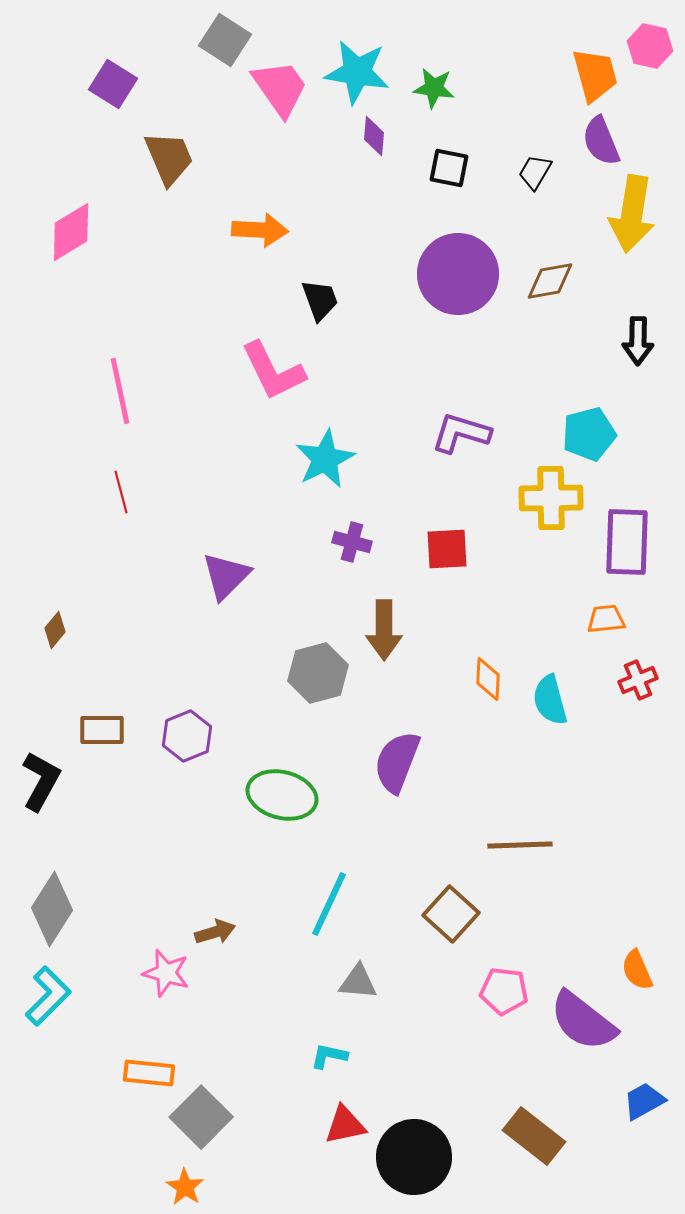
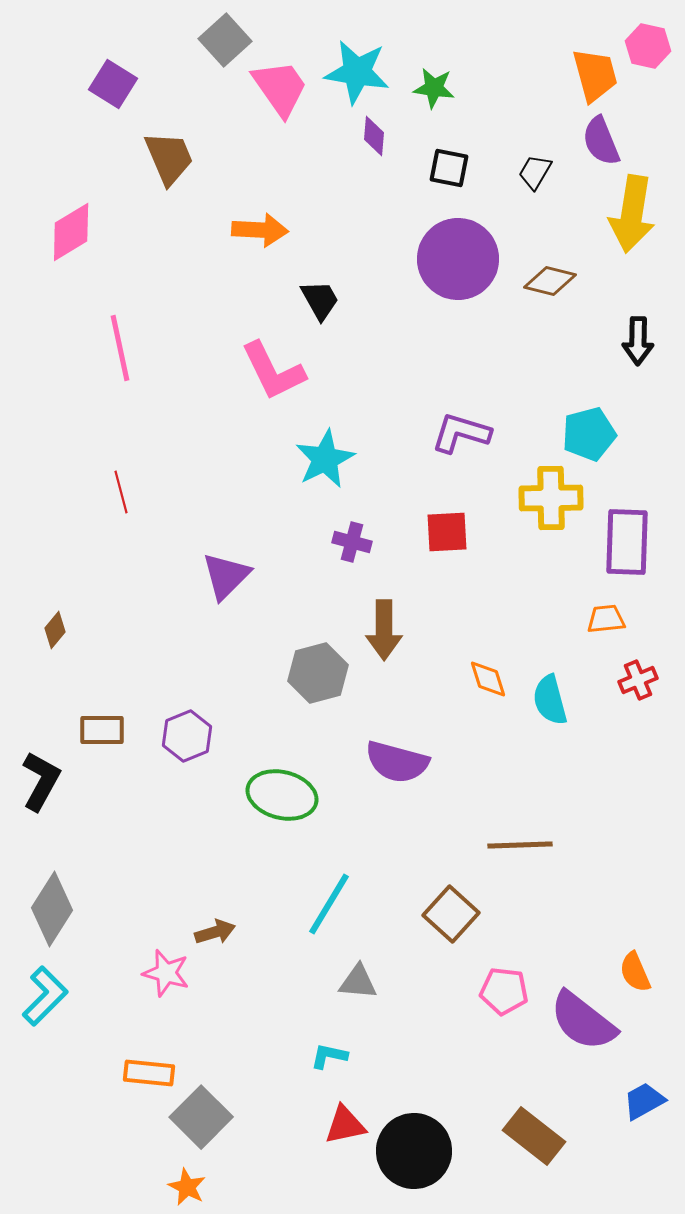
gray square at (225, 40): rotated 15 degrees clockwise
pink hexagon at (650, 46): moved 2 px left
purple circle at (458, 274): moved 15 px up
brown diamond at (550, 281): rotated 24 degrees clockwise
black trapezoid at (320, 300): rotated 9 degrees counterclockwise
pink line at (120, 391): moved 43 px up
red square at (447, 549): moved 17 px up
orange diamond at (488, 679): rotated 21 degrees counterclockwise
purple semicircle at (397, 762): rotated 96 degrees counterclockwise
cyan line at (329, 904): rotated 6 degrees clockwise
orange semicircle at (637, 970): moved 2 px left, 2 px down
cyan L-shape at (48, 996): moved 3 px left
black circle at (414, 1157): moved 6 px up
orange star at (185, 1187): moved 2 px right; rotated 6 degrees counterclockwise
